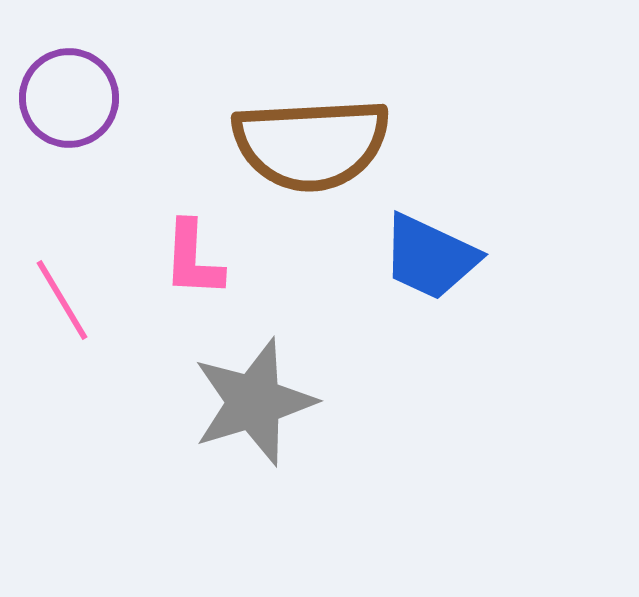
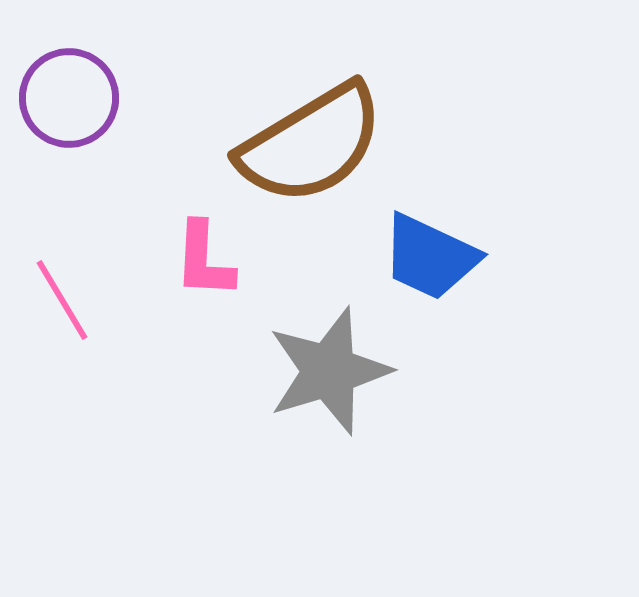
brown semicircle: rotated 28 degrees counterclockwise
pink L-shape: moved 11 px right, 1 px down
gray star: moved 75 px right, 31 px up
